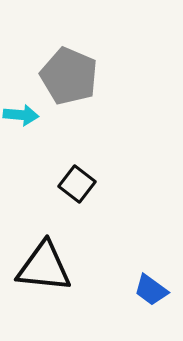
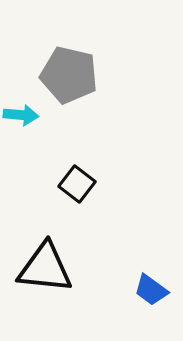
gray pentagon: moved 1 px up; rotated 10 degrees counterclockwise
black triangle: moved 1 px right, 1 px down
